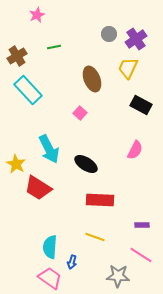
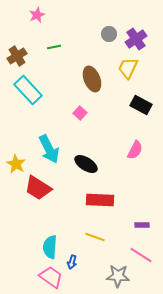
pink trapezoid: moved 1 px right, 1 px up
